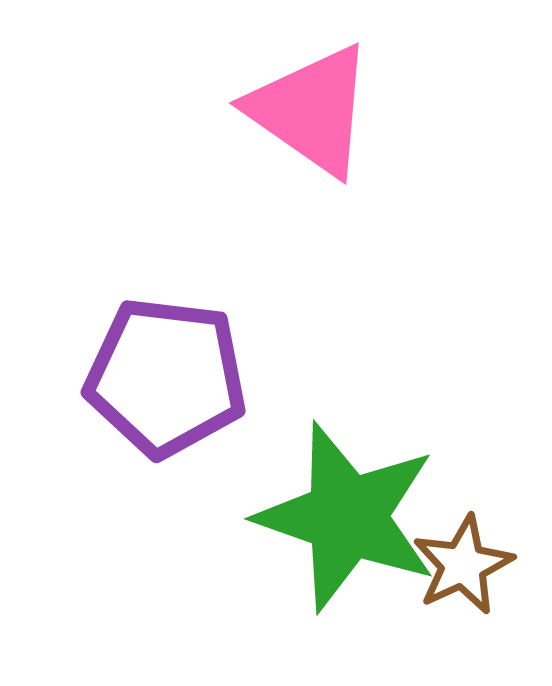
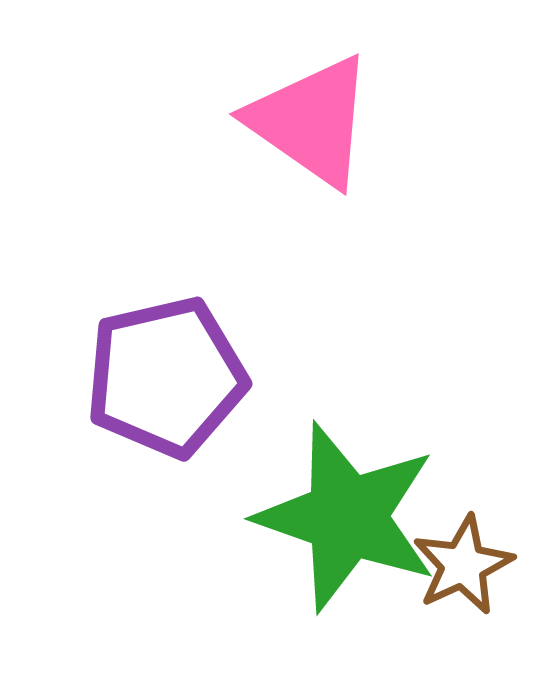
pink triangle: moved 11 px down
purple pentagon: rotated 20 degrees counterclockwise
